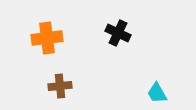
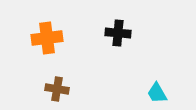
black cross: rotated 20 degrees counterclockwise
brown cross: moved 3 px left, 3 px down; rotated 15 degrees clockwise
